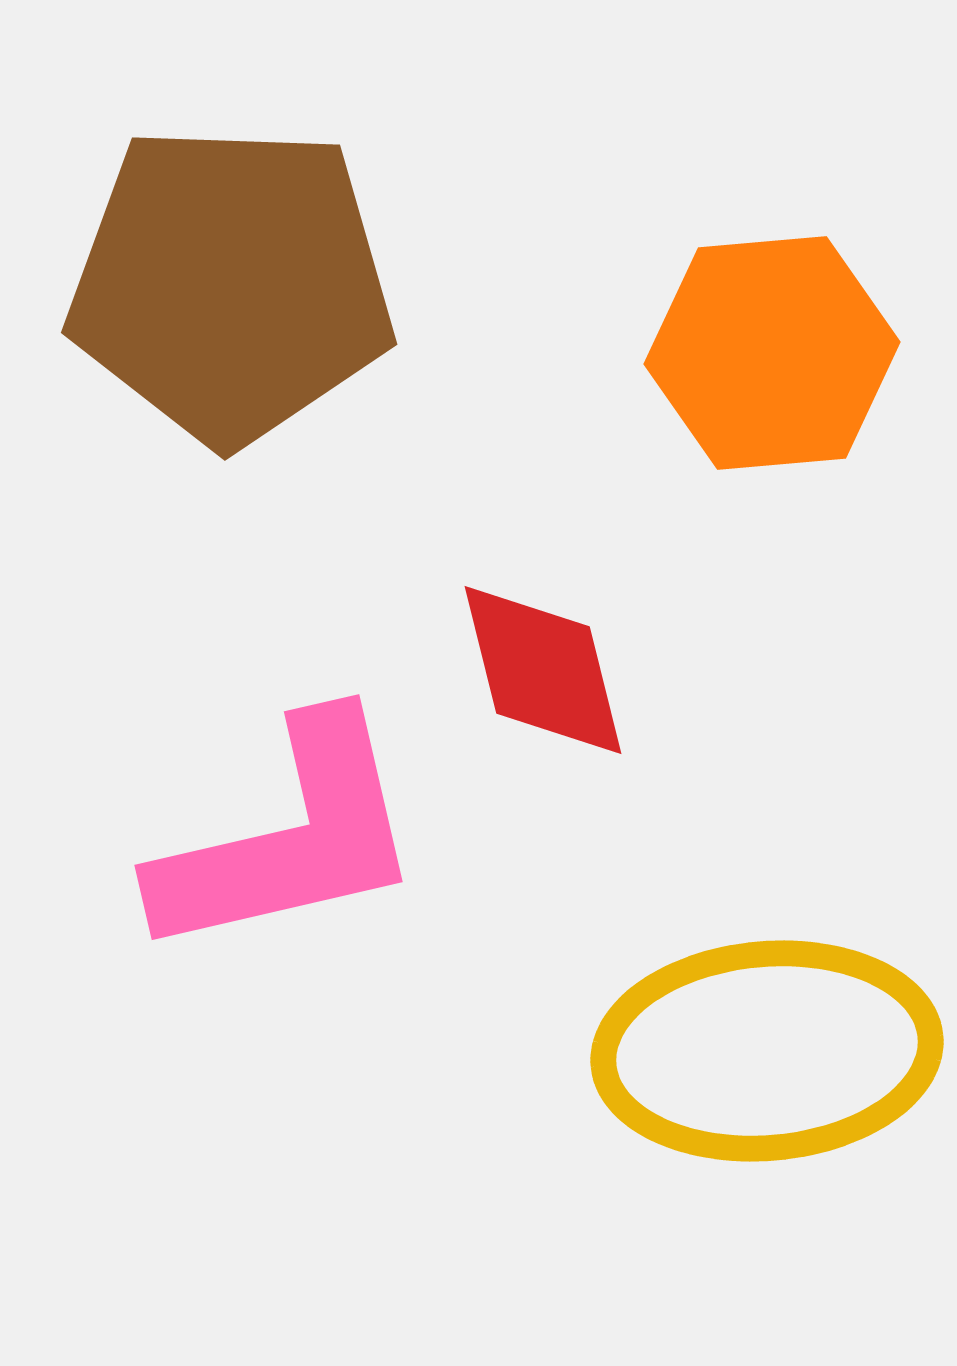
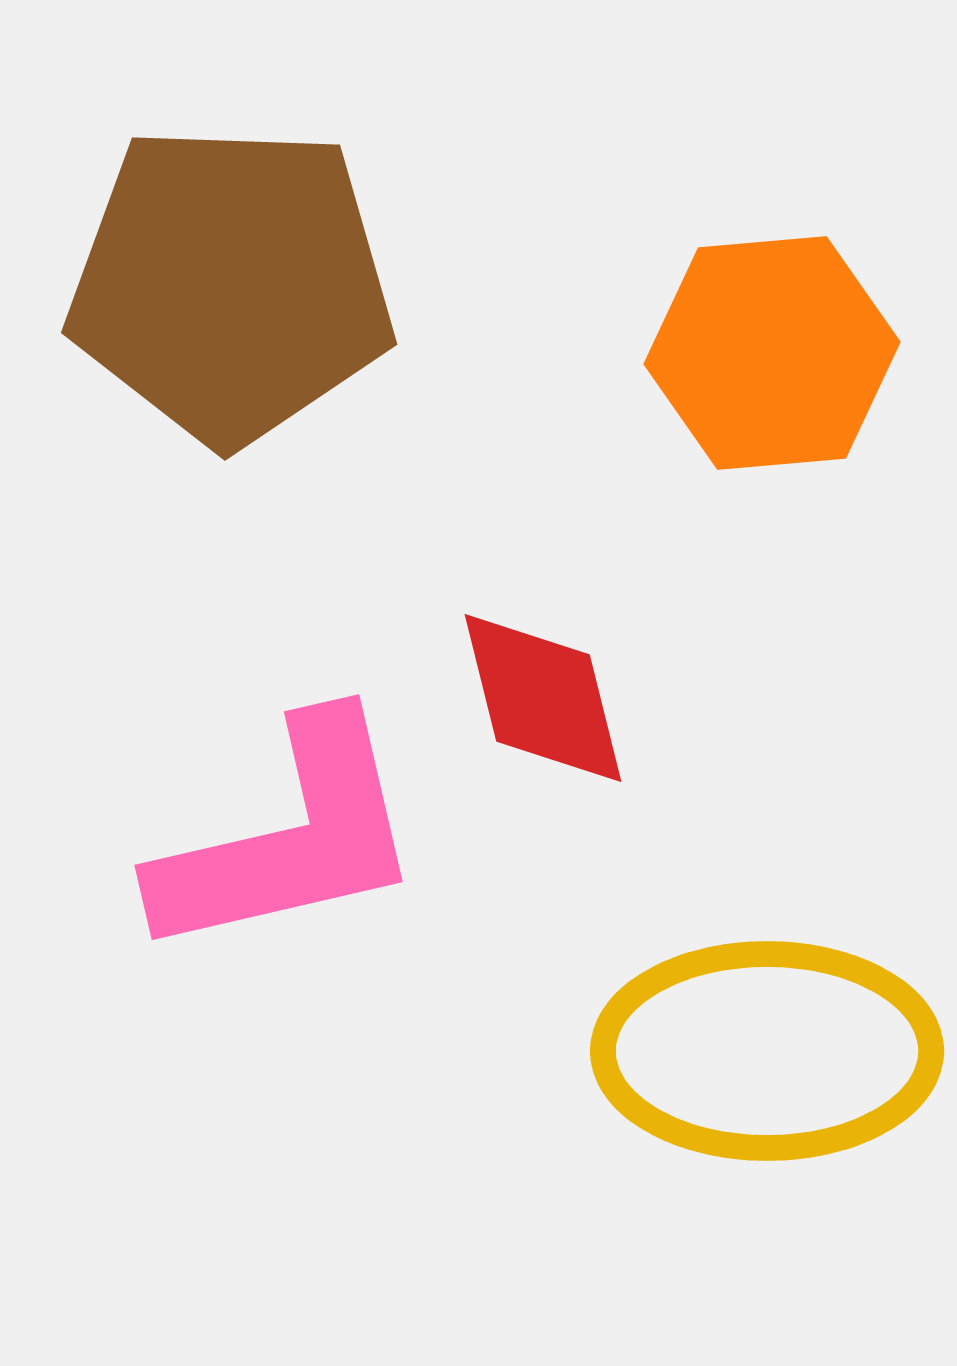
red diamond: moved 28 px down
yellow ellipse: rotated 5 degrees clockwise
